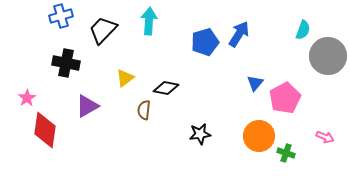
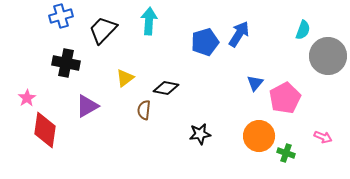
pink arrow: moved 2 px left
